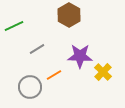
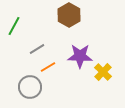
green line: rotated 36 degrees counterclockwise
orange line: moved 6 px left, 8 px up
